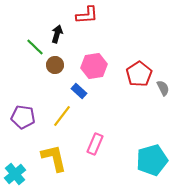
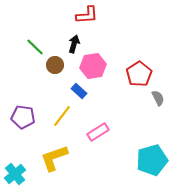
black arrow: moved 17 px right, 10 px down
pink hexagon: moved 1 px left
gray semicircle: moved 5 px left, 10 px down
pink rectangle: moved 3 px right, 12 px up; rotated 35 degrees clockwise
yellow L-shape: rotated 96 degrees counterclockwise
